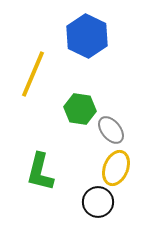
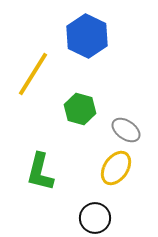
yellow line: rotated 9 degrees clockwise
green hexagon: rotated 8 degrees clockwise
gray ellipse: moved 15 px right; rotated 16 degrees counterclockwise
yellow ellipse: rotated 12 degrees clockwise
black circle: moved 3 px left, 16 px down
